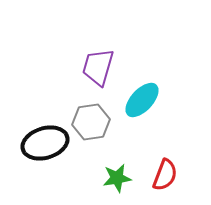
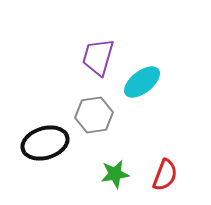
purple trapezoid: moved 10 px up
cyan ellipse: moved 18 px up; rotated 9 degrees clockwise
gray hexagon: moved 3 px right, 7 px up
green star: moved 2 px left, 4 px up
